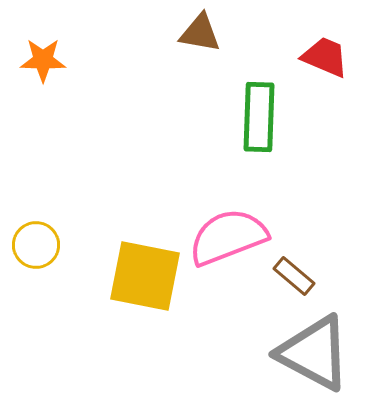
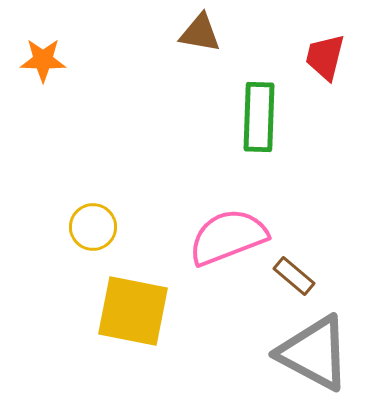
red trapezoid: rotated 99 degrees counterclockwise
yellow circle: moved 57 px right, 18 px up
yellow square: moved 12 px left, 35 px down
